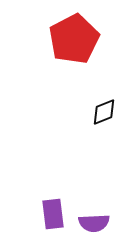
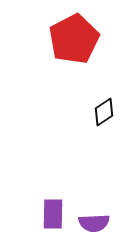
black diamond: rotated 12 degrees counterclockwise
purple rectangle: rotated 8 degrees clockwise
